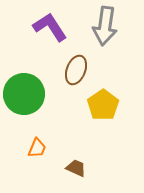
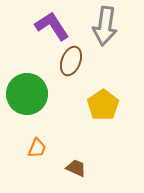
purple L-shape: moved 2 px right, 1 px up
brown ellipse: moved 5 px left, 9 px up
green circle: moved 3 px right
